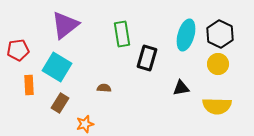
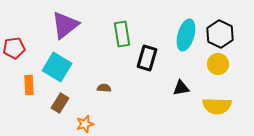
red pentagon: moved 4 px left, 2 px up
